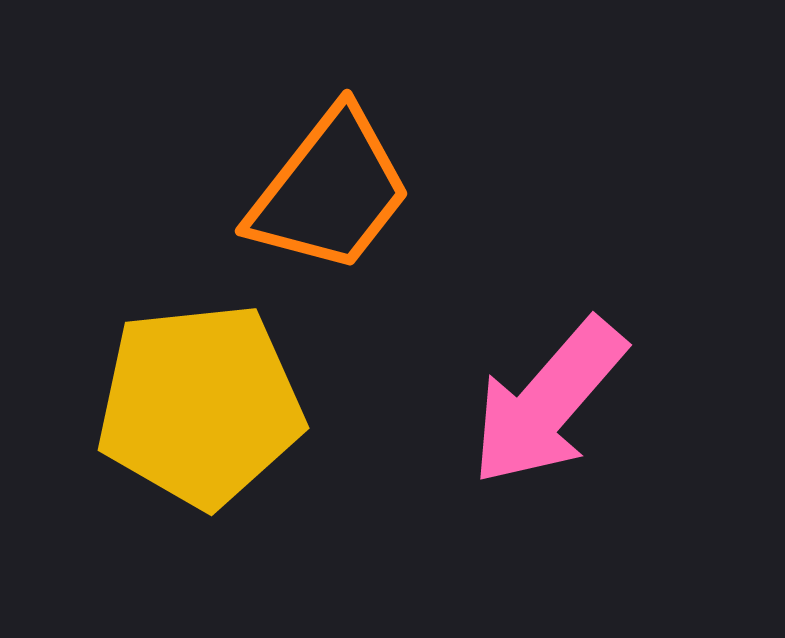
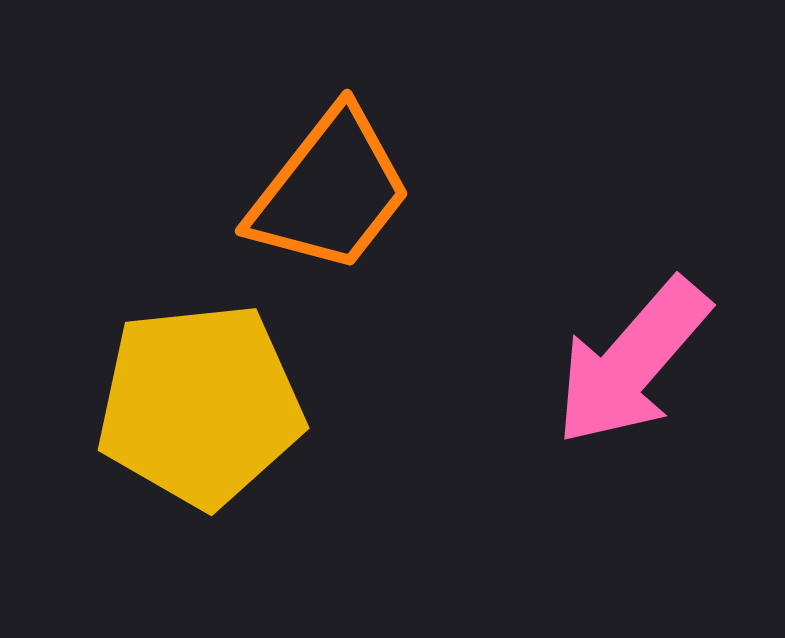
pink arrow: moved 84 px right, 40 px up
